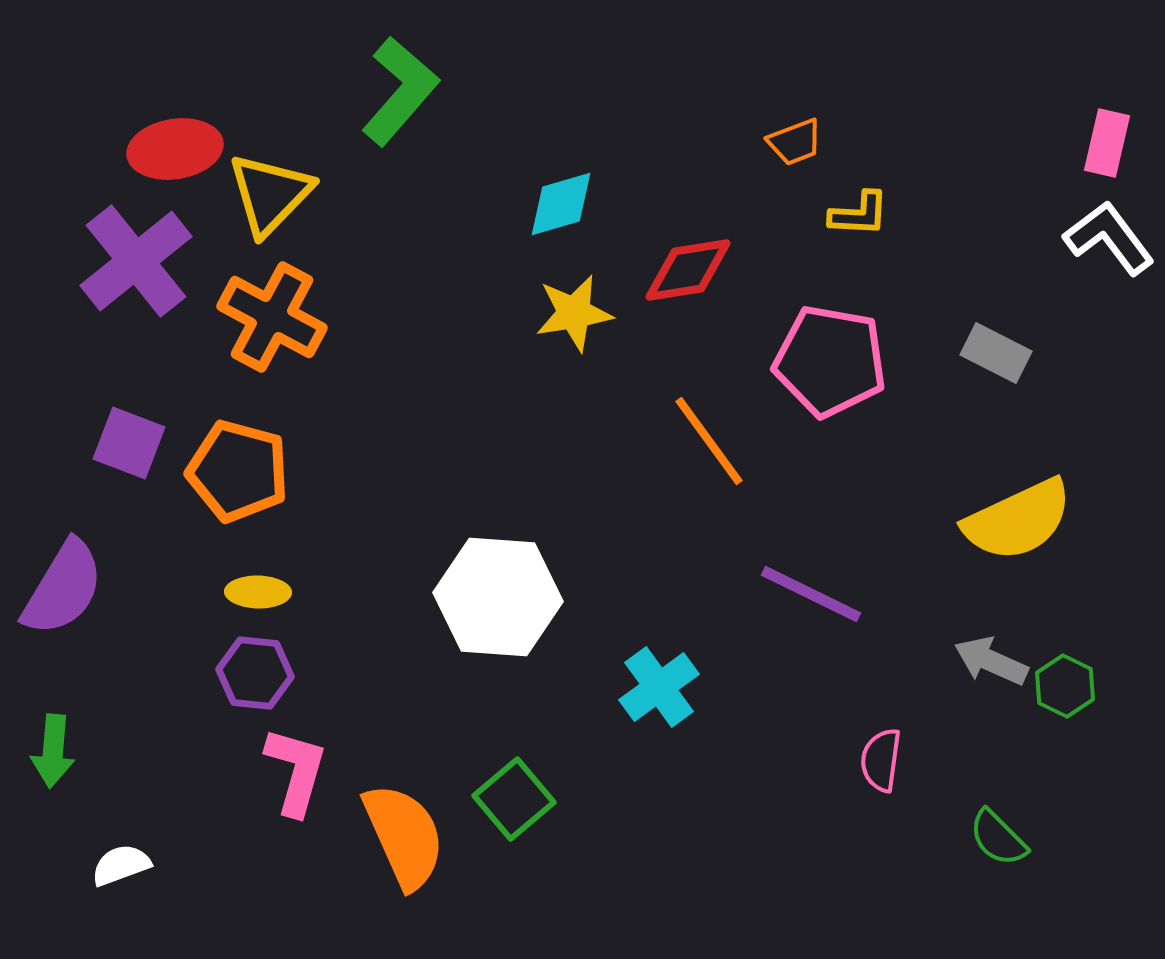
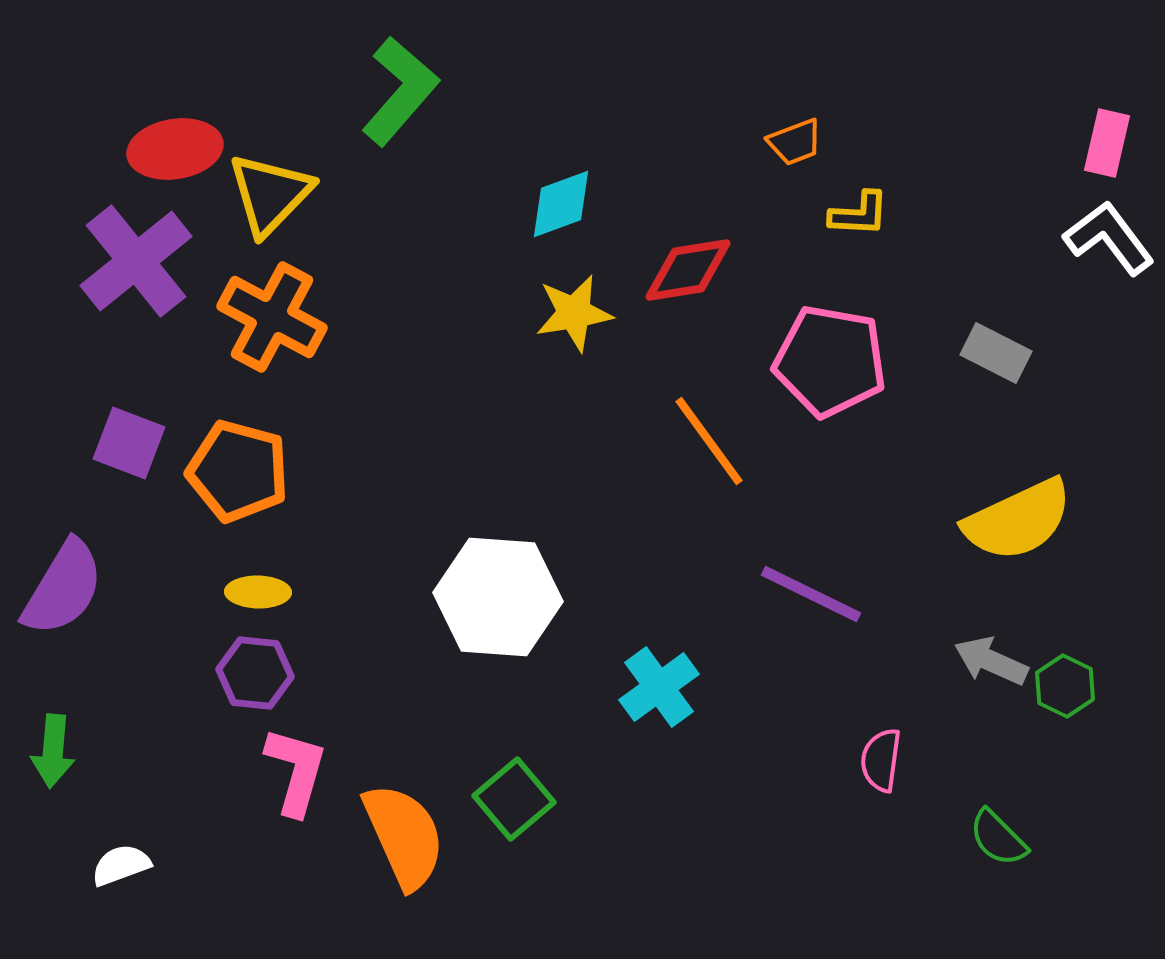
cyan diamond: rotated 4 degrees counterclockwise
